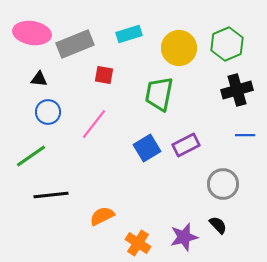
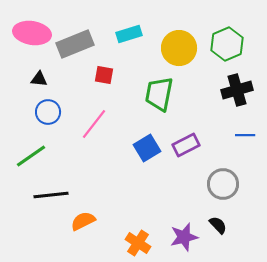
orange semicircle: moved 19 px left, 5 px down
